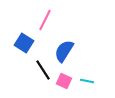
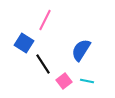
blue semicircle: moved 17 px right, 1 px up
black line: moved 6 px up
pink square: rotated 28 degrees clockwise
